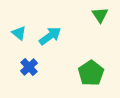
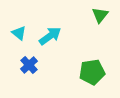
green triangle: rotated 12 degrees clockwise
blue cross: moved 2 px up
green pentagon: moved 1 px right, 1 px up; rotated 25 degrees clockwise
